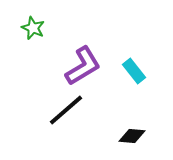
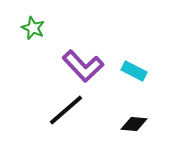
purple L-shape: rotated 78 degrees clockwise
cyan rectangle: rotated 25 degrees counterclockwise
black diamond: moved 2 px right, 12 px up
